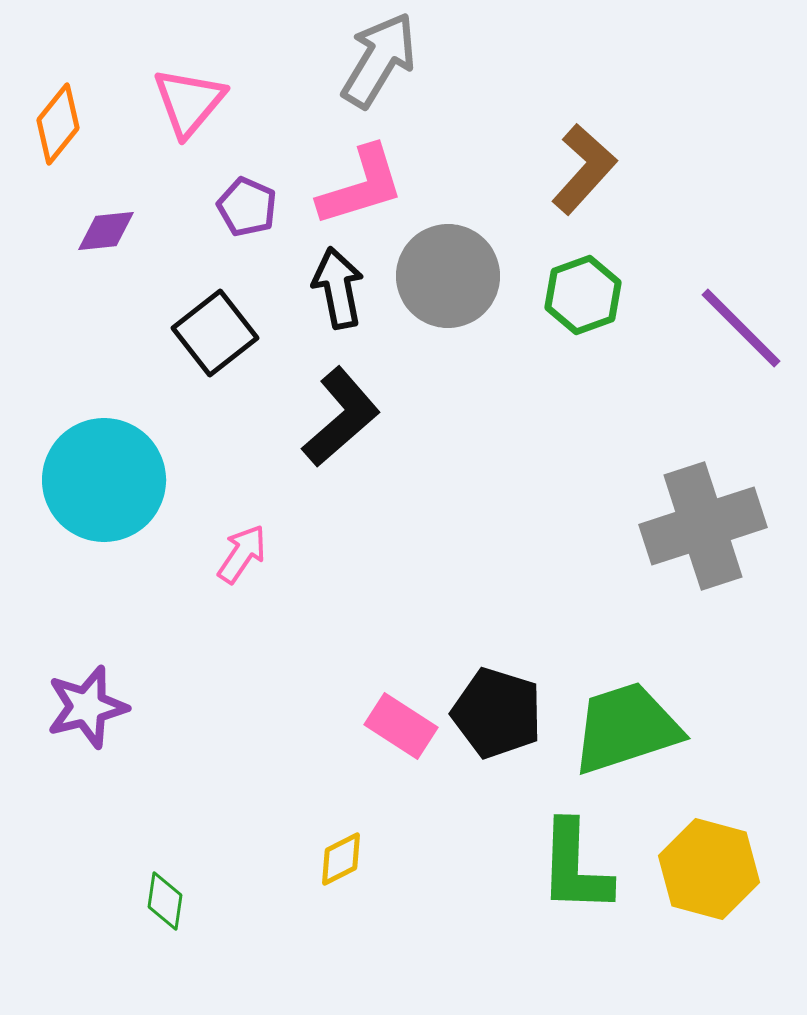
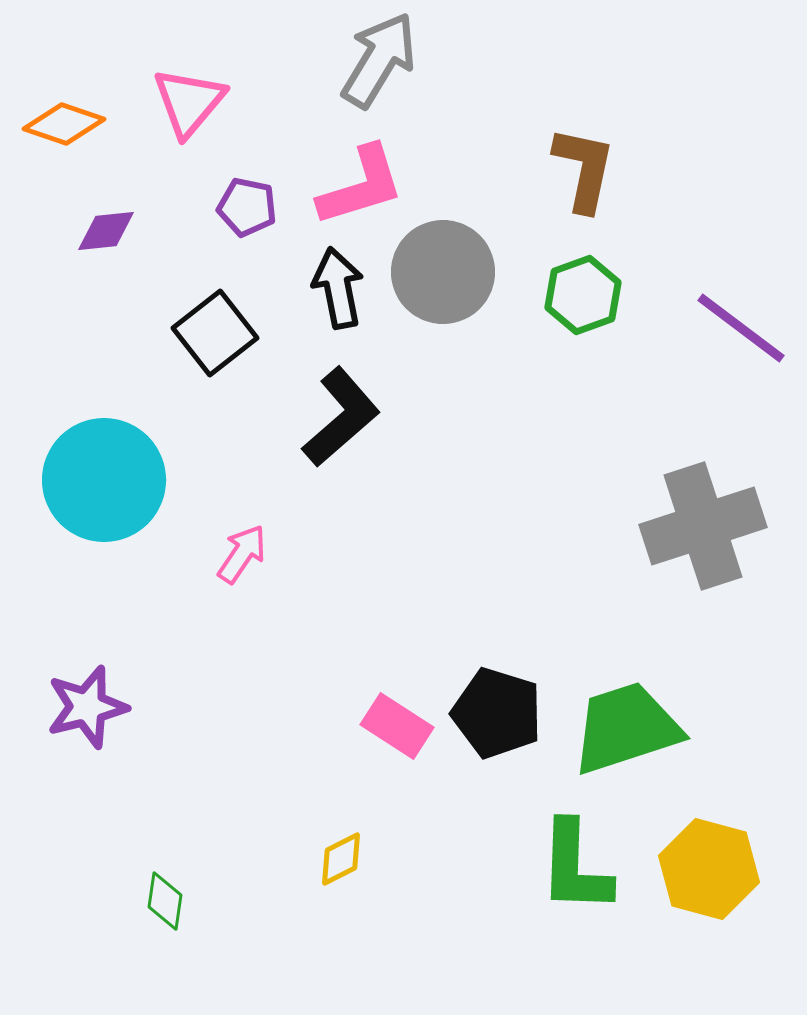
orange diamond: moved 6 px right; rotated 70 degrees clockwise
brown L-shape: rotated 30 degrees counterclockwise
purple pentagon: rotated 12 degrees counterclockwise
gray circle: moved 5 px left, 4 px up
purple line: rotated 8 degrees counterclockwise
pink rectangle: moved 4 px left
